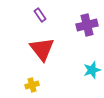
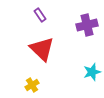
red triangle: rotated 8 degrees counterclockwise
cyan star: moved 2 px down
yellow cross: rotated 16 degrees counterclockwise
